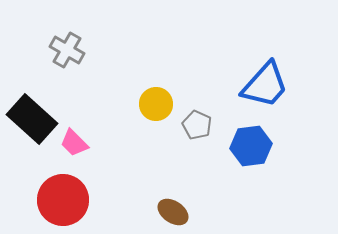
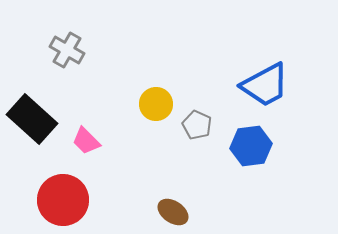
blue trapezoid: rotated 20 degrees clockwise
pink trapezoid: moved 12 px right, 2 px up
